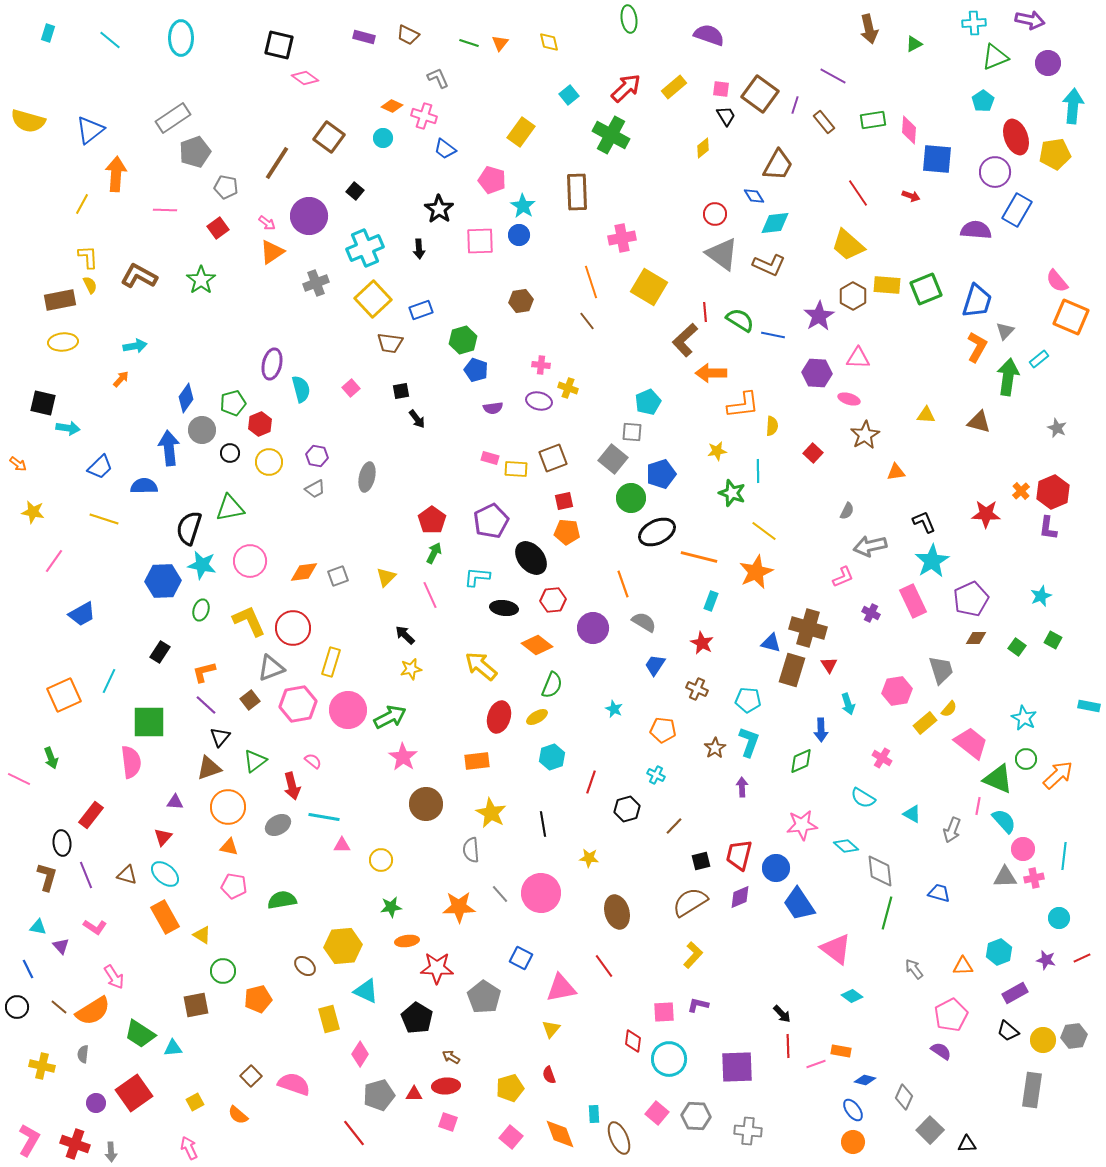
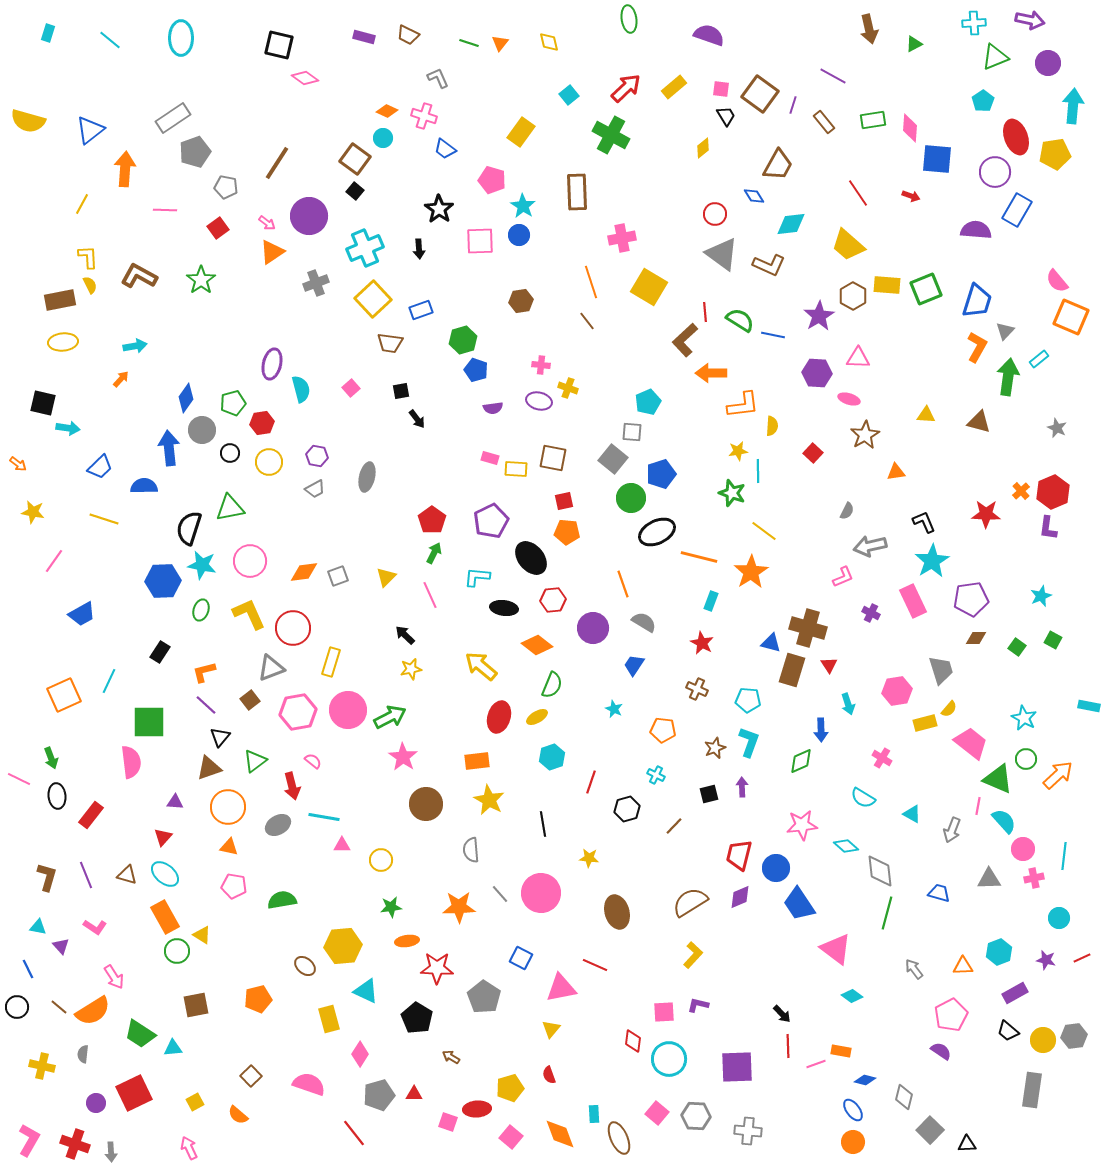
purple line at (795, 105): moved 2 px left
orange diamond at (392, 106): moved 5 px left, 5 px down
pink diamond at (909, 130): moved 1 px right, 2 px up
brown square at (329, 137): moved 26 px right, 22 px down
orange arrow at (116, 174): moved 9 px right, 5 px up
cyan diamond at (775, 223): moved 16 px right, 1 px down
red hexagon at (260, 424): moved 2 px right, 1 px up; rotated 15 degrees clockwise
yellow star at (717, 451): moved 21 px right
brown square at (553, 458): rotated 32 degrees clockwise
orange star at (756, 572): moved 5 px left; rotated 8 degrees counterclockwise
purple pentagon at (971, 599): rotated 16 degrees clockwise
yellow L-shape at (249, 621): moved 7 px up
blue trapezoid at (655, 665): moved 21 px left
pink hexagon at (298, 704): moved 8 px down
yellow rectangle at (925, 723): rotated 25 degrees clockwise
brown star at (715, 748): rotated 10 degrees clockwise
yellow star at (491, 813): moved 2 px left, 13 px up
black ellipse at (62, 843): moved 5 px left, 47 px up
black square at (701, 861): moved 8 px right, 67 px up
gray triangle at (1005, 877): moved 16 px left, 2 px down
red line at (604, 966): moved 9 px left, 1 px up; rotated 30 degrees counterclockwise
green circle at (223, 971): moved 46 px left, 20 px up
pink semicircle at (294, 1084): moved 15 px right
red ellipse at (446, 1086): moved 31 px right, 23 px down
red square at (134, 1093): rotated 9 degrees clockwise
gray diamond at (904, 1097): rotated 10 degrees counterclockwise
